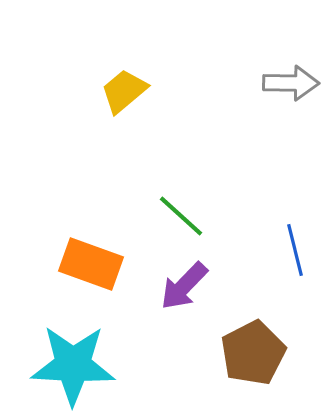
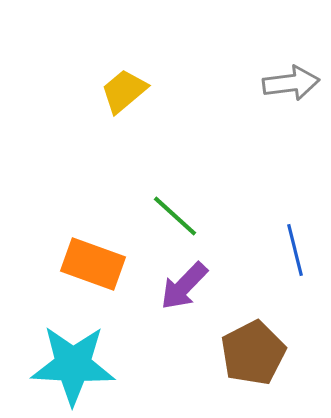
gray arrow: rotated 8 degrees counterclockwise
green line: moved 6 px left
orange rectangle: moved 2 px right
